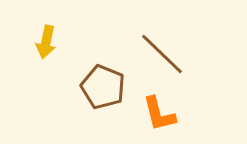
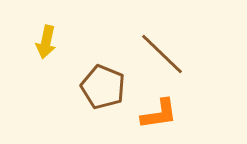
orange L-shape: rotated 84 degrees counterclockwise
